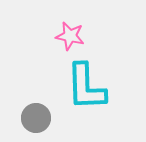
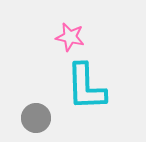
pink star: moved 1 px down
